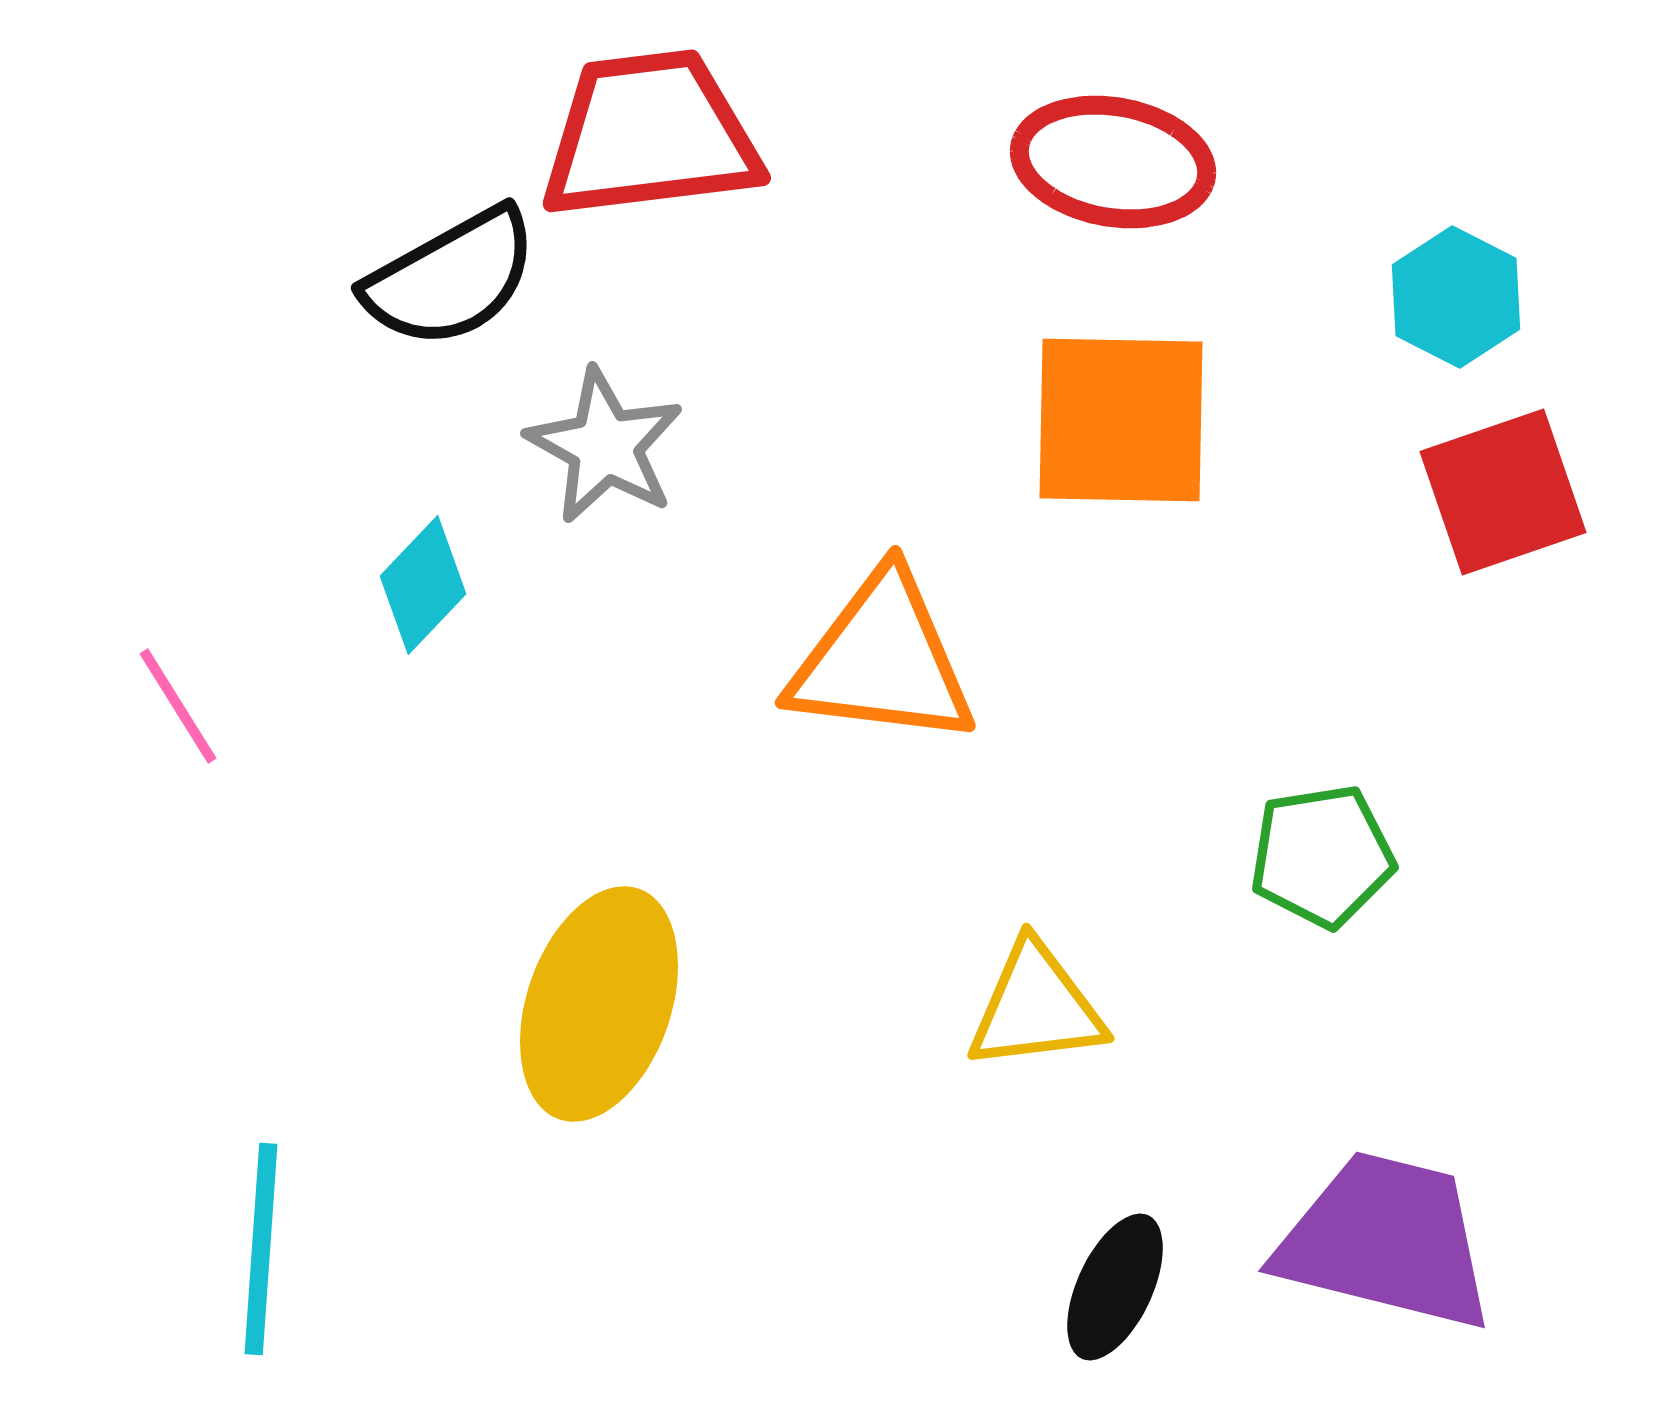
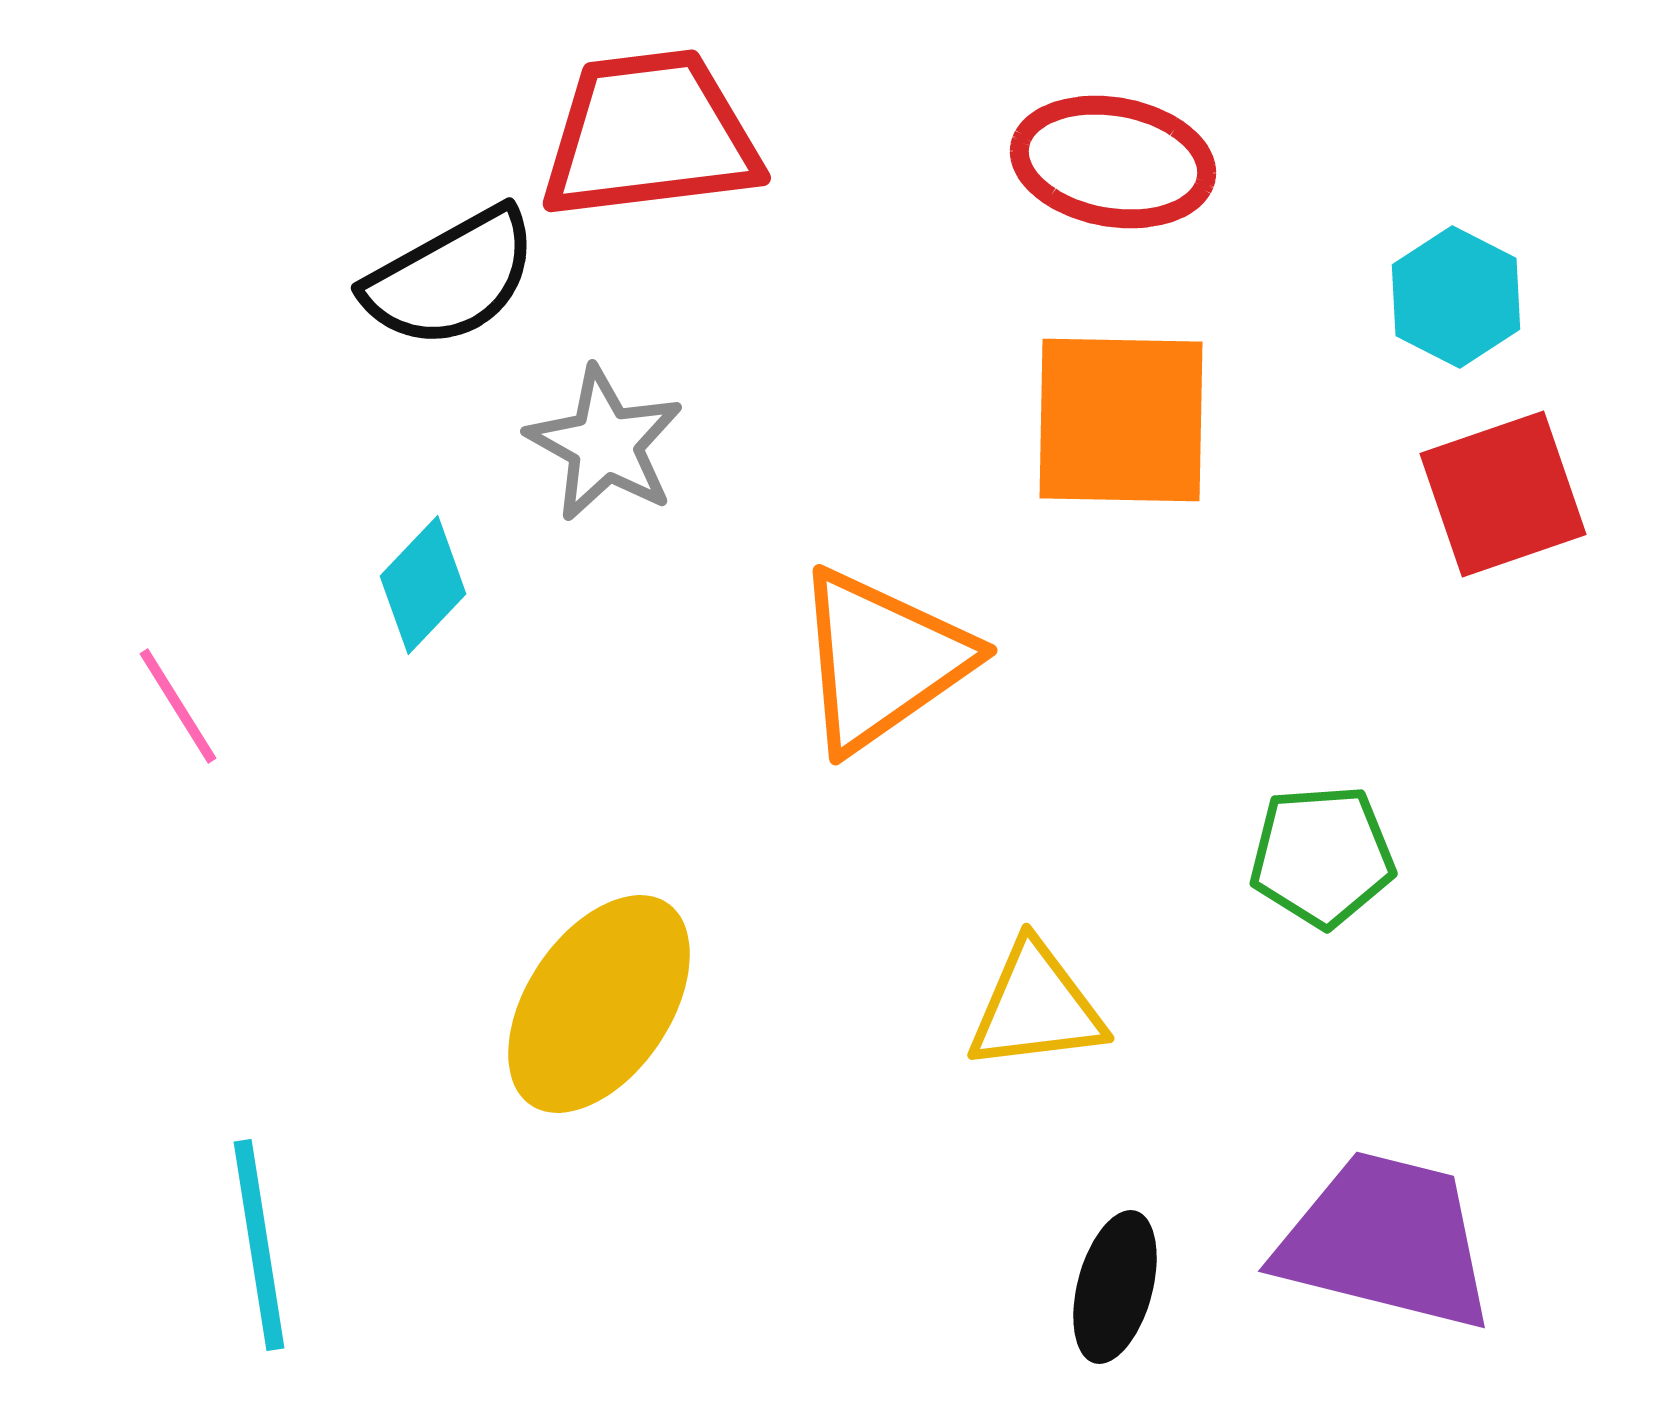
gray star: moved 2 px up
red square: moved 2 px down
orange triangle: rotated 42 degrees counterclockwise
green pentagon: rotated 5 degrees clockwise
yellow ellipse: rotated 15 degrees clockwise
cyan line: moved 2 px left, 4 px up; rotated 13 degrees counterclockwise
black ellipse: rotated 10 degrees counterclockwise
